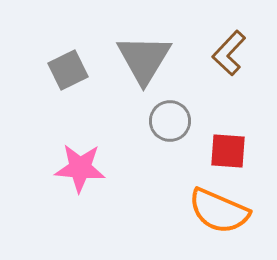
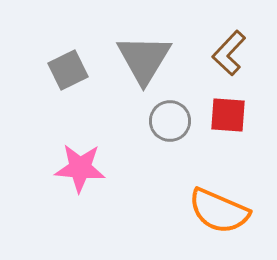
red square: moved 36 px up
